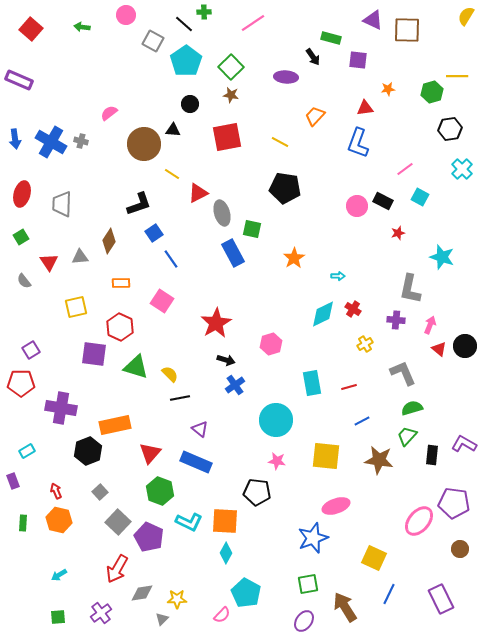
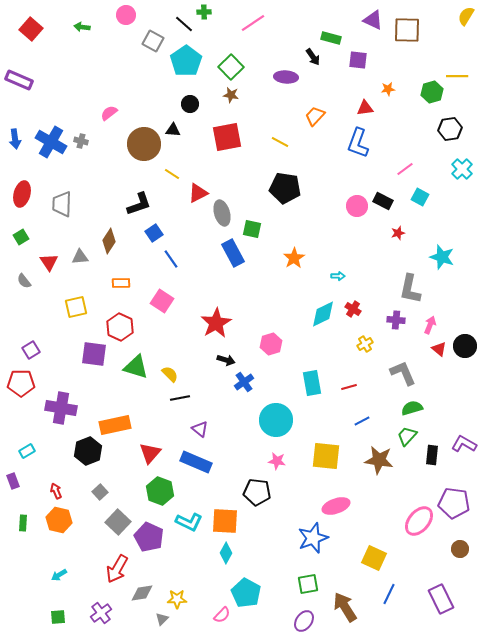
blue cross at (235, 385): moved 9 px right, 3 px up
